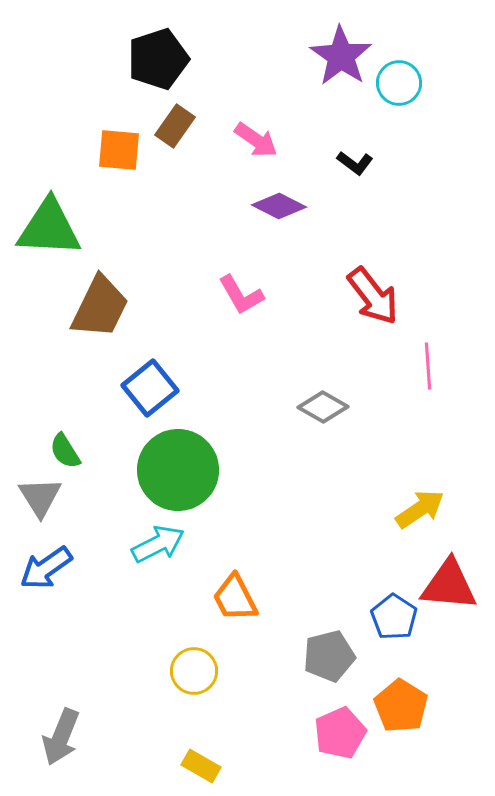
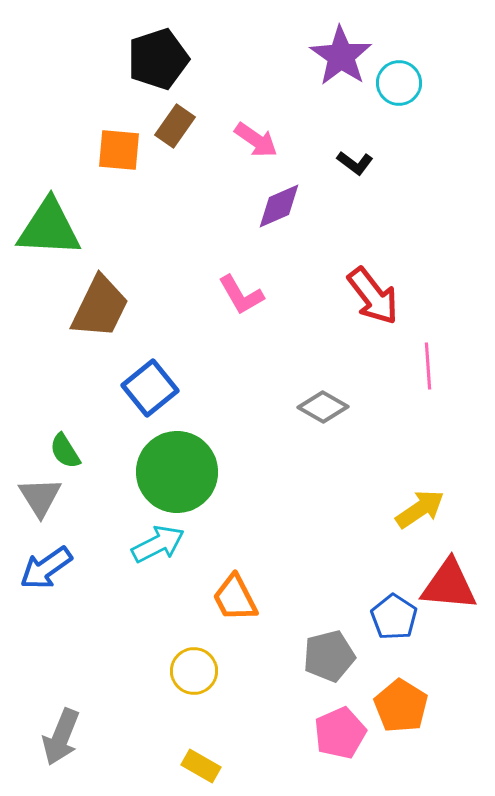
purple diamond: rotated 50 degrees counterclockwise
green circle: moved 1 px left, 2 px down
